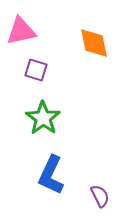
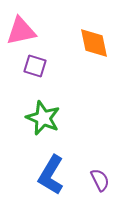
purple square: moved 1 px left, 4 px up
green star: rotated 12 degrees counterclockwise
blue L-shape: rotated 6 degrees clockwise
purple semicircle: moved 16 px up
